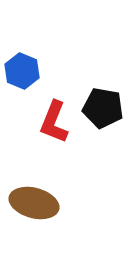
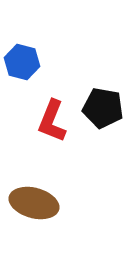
blue hexagon: moved 9 px up; rotated 8 degrees counterclockwise
red L-shape: moved 2 px left, 1 px up
